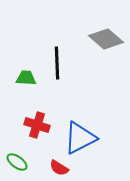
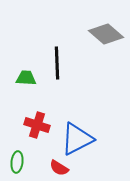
gray diamond: moved 5 px up
blue triangle: moved 3 px left, 1 px down
green ellipse: rotated 60 degrees clockwise
